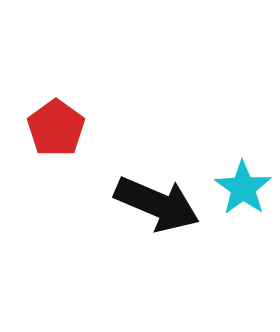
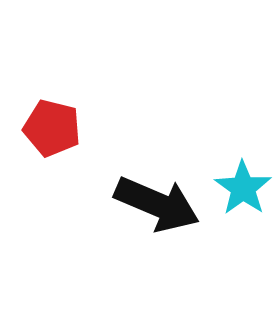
red pentagon: moved 4 px left; rotated 22 degrees counterclockwise
